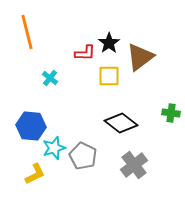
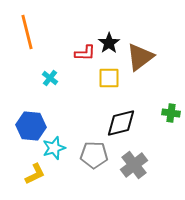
yellow square: moved 2 px down
black diamond: rotated 52 degrees counterclockwise
gray pentagon: moved 11 px right, 1 px up; rotated 24 degrees counterclockwise
